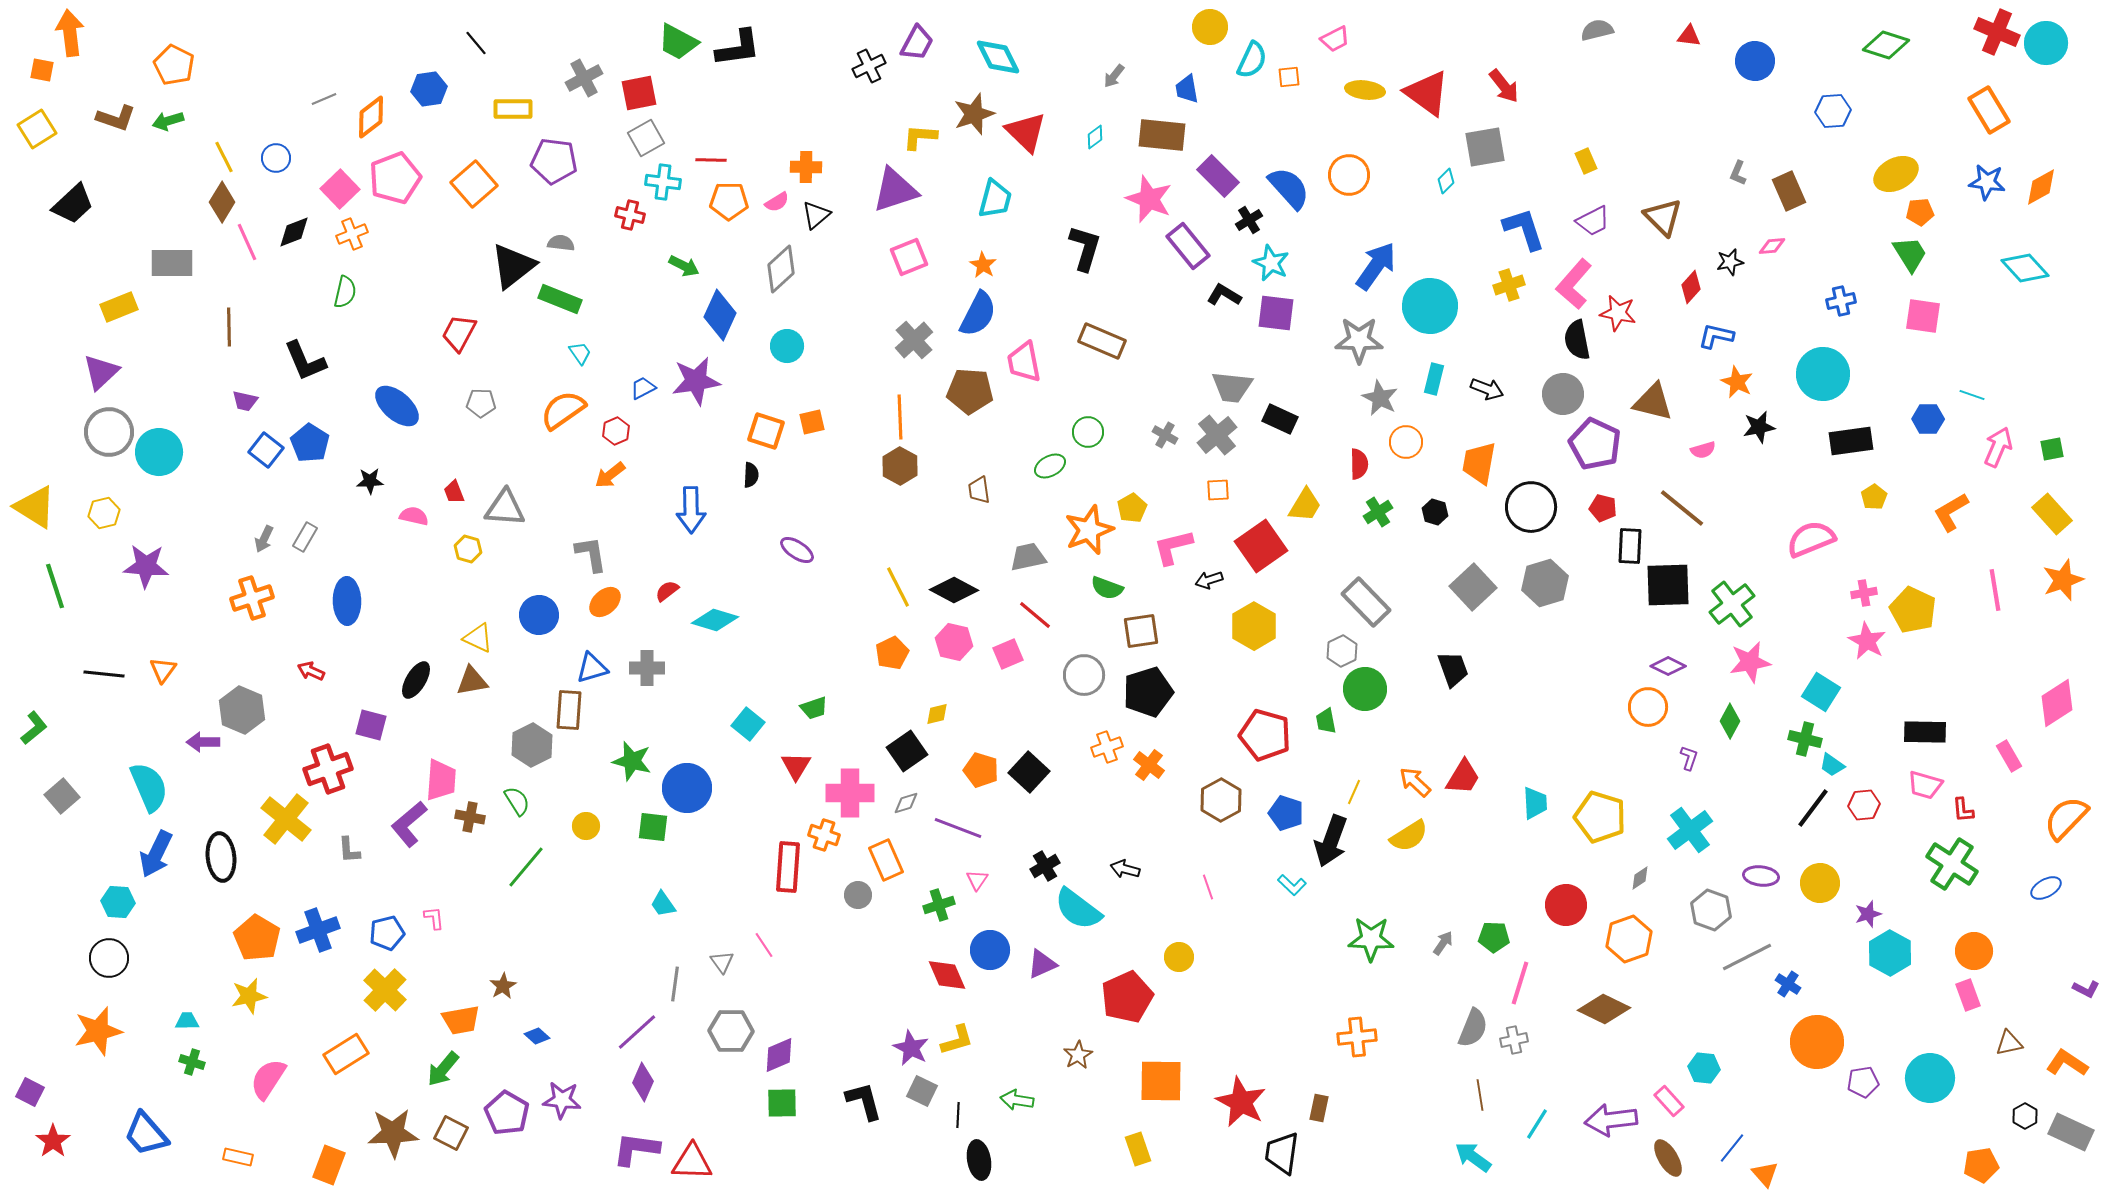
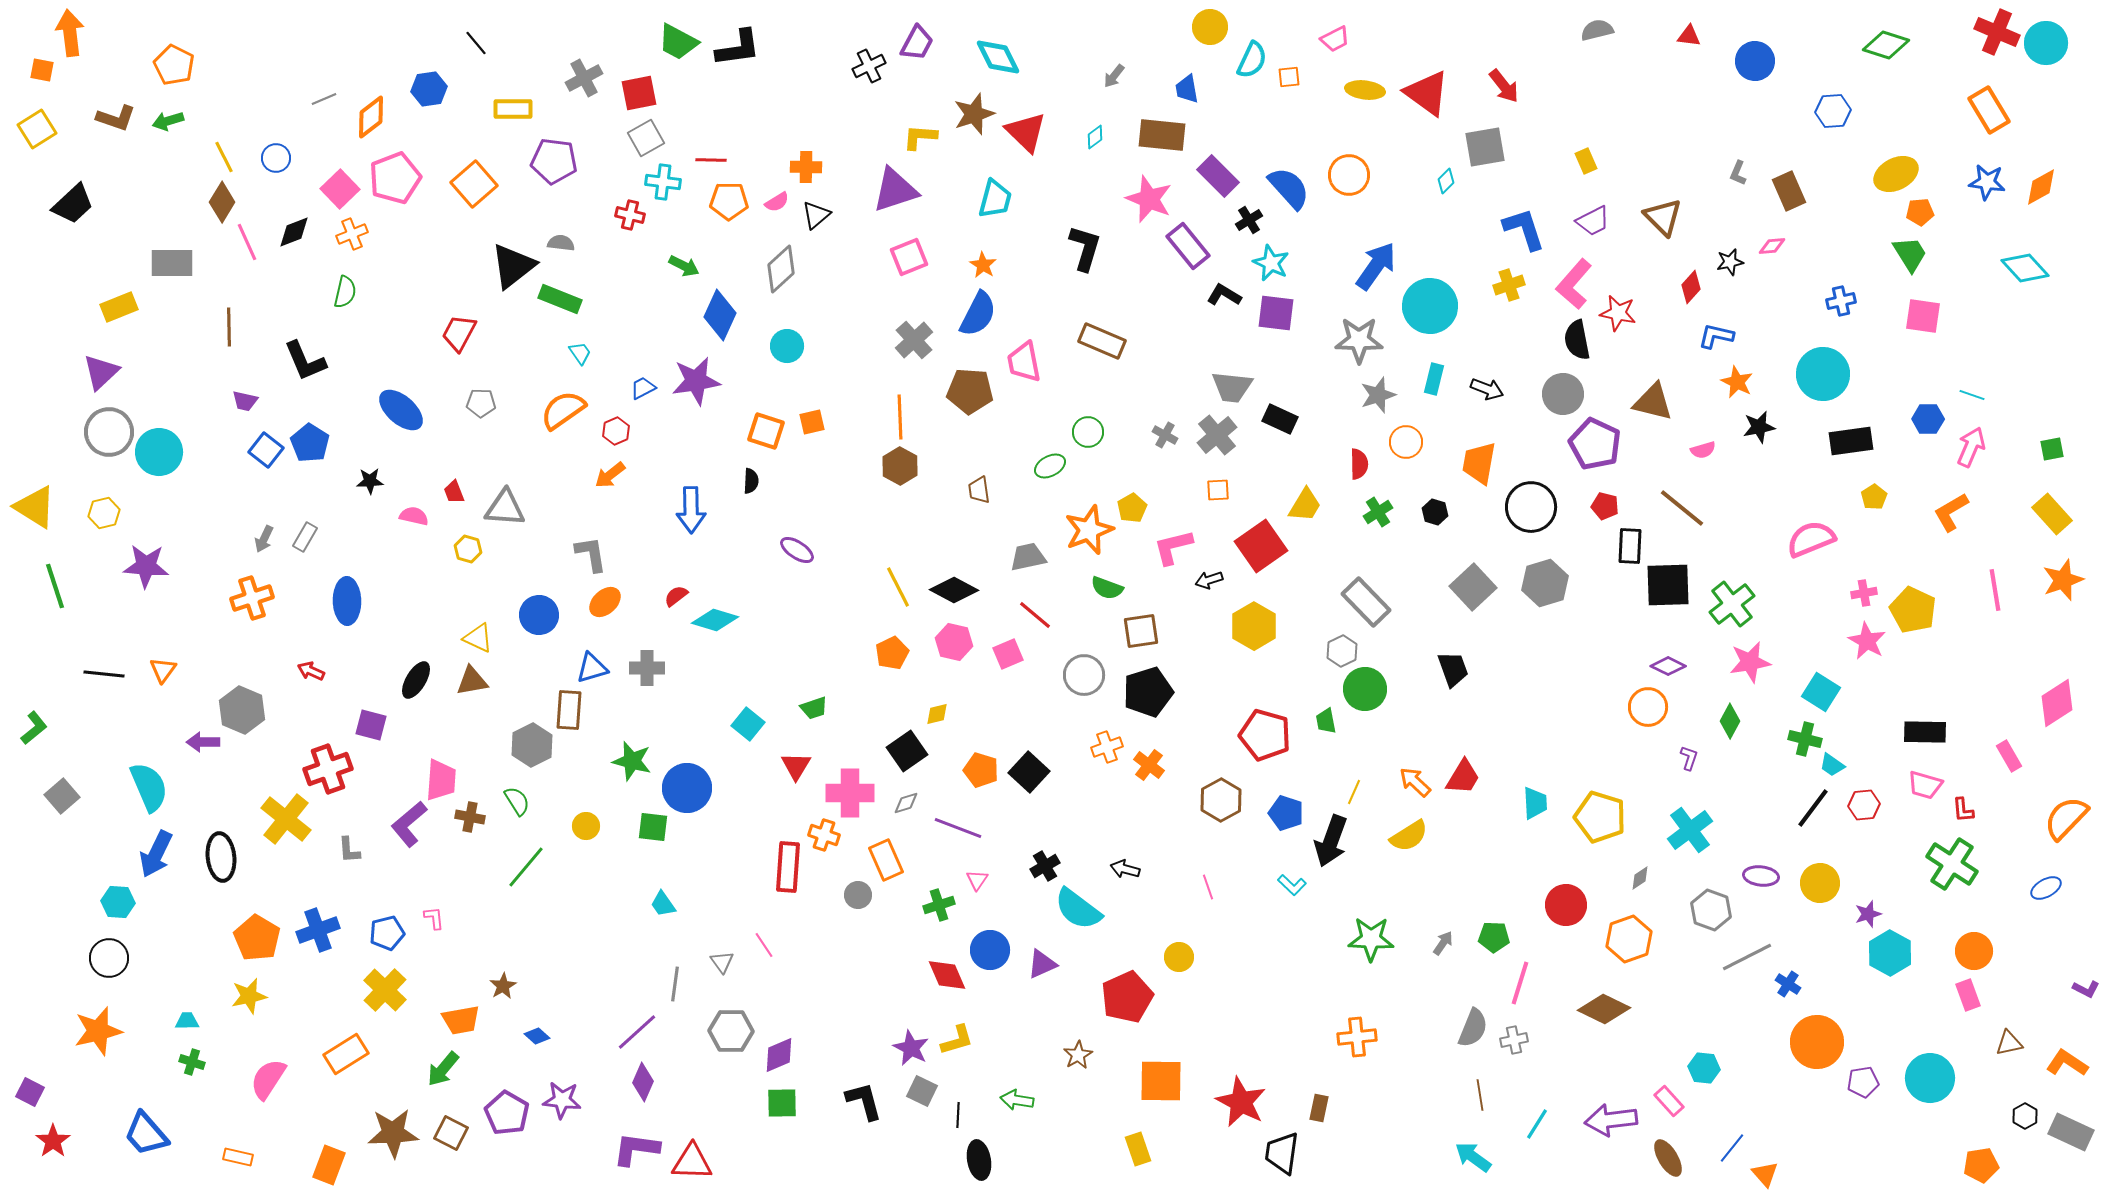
gray star at (1380, 398): moved 2 px left, 3 px up; rotated 27 degrees clockwise
blue ellipse at (397, 406): moved 4 px right, 4 px down
pink arrow at (1998, 447): moved 27 px left
black semicircle at (751, 475): moved 6 px down
red pentagon at (1603, 508): moved 2 px right, 2 px up
red semicircle at (667, 591): moved 9 px right, 5 px down
